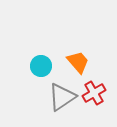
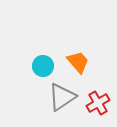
cyan circle: moved 2 px right
red cross: moved 4 px right, 10 px down
